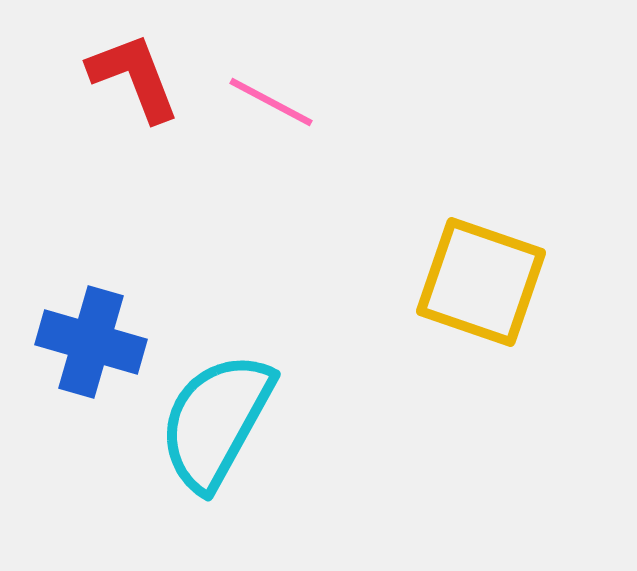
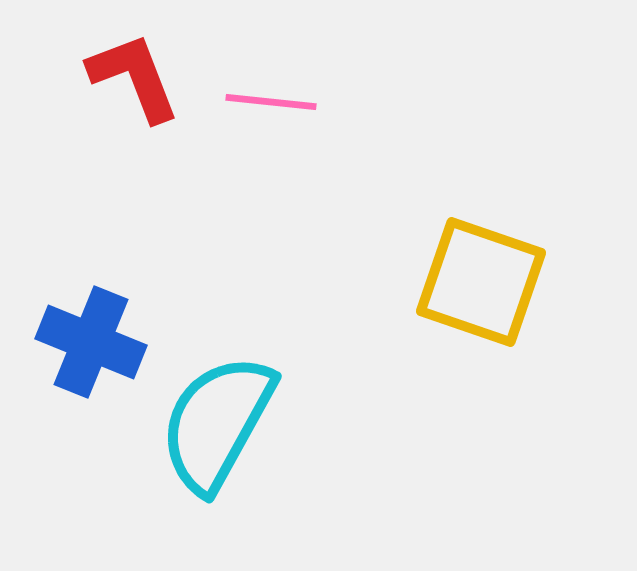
pink line: rotated 22 degrees counterclockwise
blue cross: rotated 6 degrees clockwise
cyan semicircle: moved 1 px right, 2 px down
